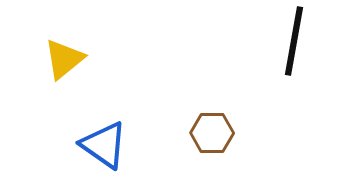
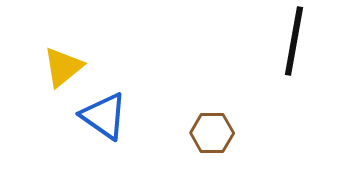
yellow triangle: moved 1 px left, 8 px down
blue triangle: moved 29 px up
